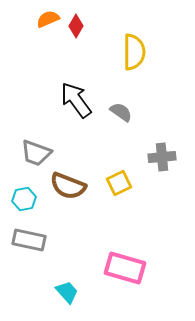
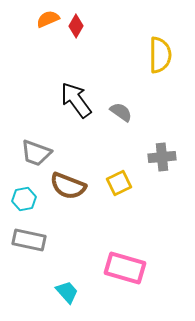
yellow semicircle: moved 26 px right, 3 px down
